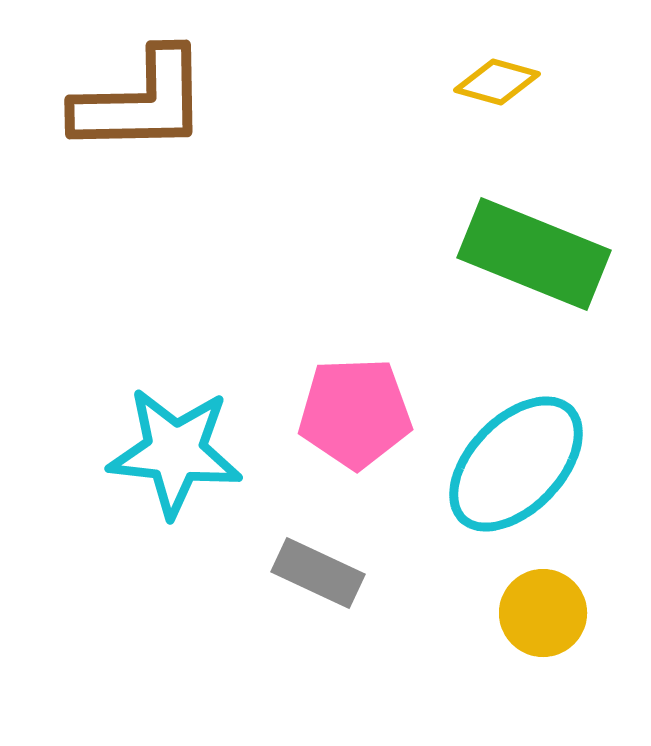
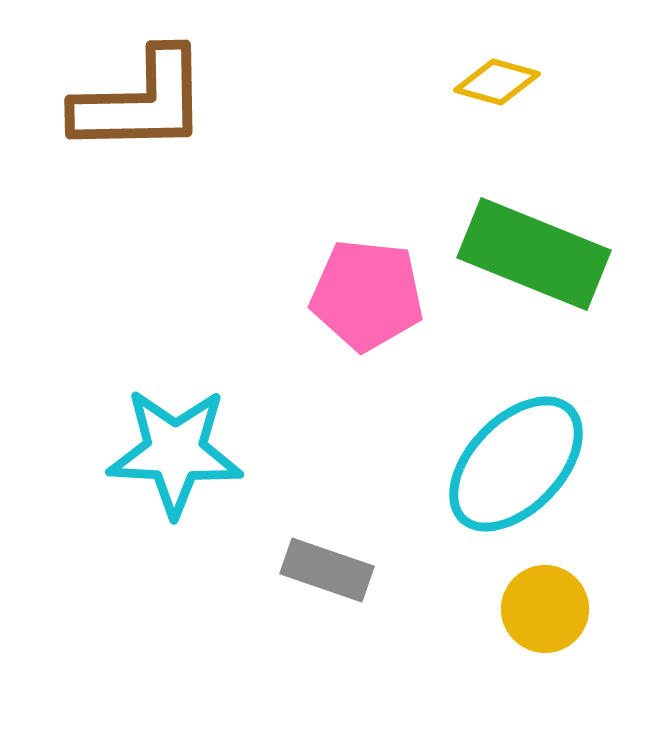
pink pentagon: moved 12 px right, 118 px up; rotated 8 degrees clockwise
cyan star: rotated 3 degrees counterclockwise
gray rectangle: moved 9 px right, 3 px up; rotated 6 degrees counterclockwise
yellow circle: moved 2 px right, 4 px up
